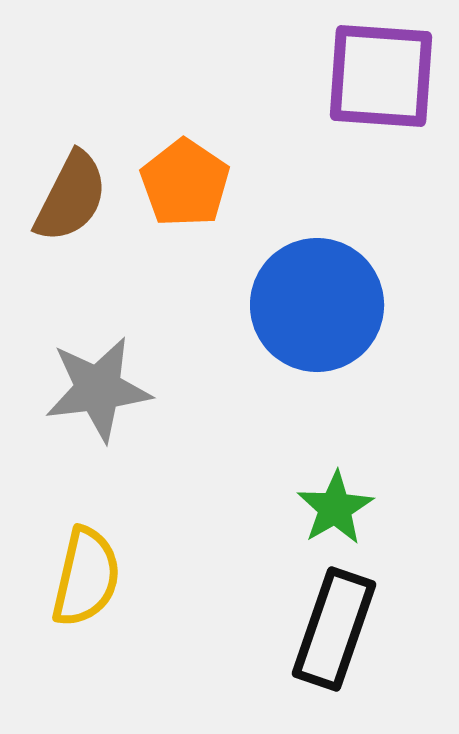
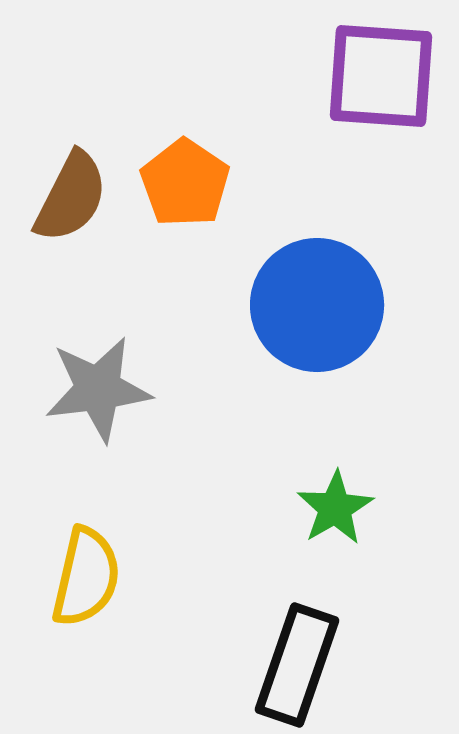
black rectangle: moved 37 px left, 36 px down
